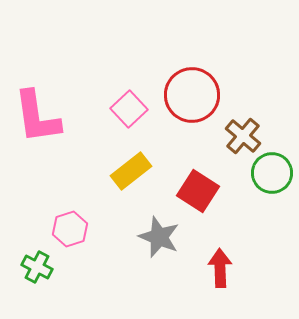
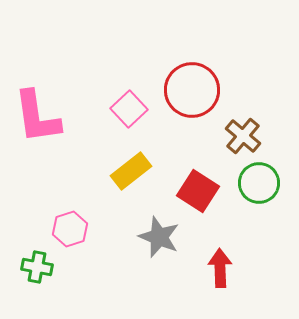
red circle: moved 5 px up
green circle: moved 13 px left, 10 px down
green cross: rotated 16 degrees counterclockwise
